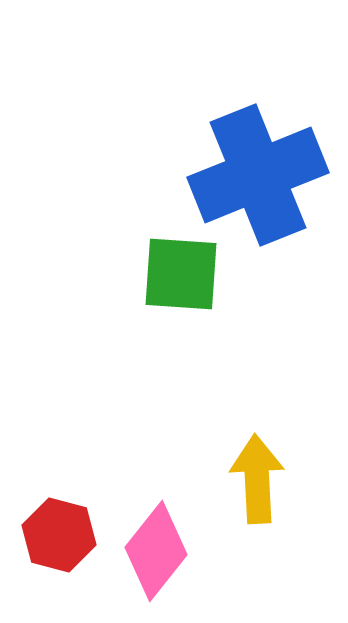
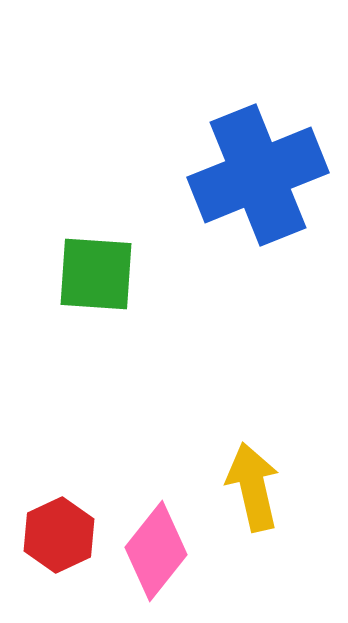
green square: moved 85 px left
yellow arrow: moved 4 px left, 8 px down; rotated 10 degrees counterclockwise
red hexagon: rotated 20 degrees clockwise
